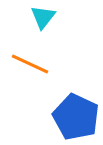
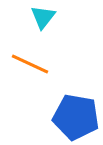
blue pentagon: rotated 15 degrees counterclockwise
